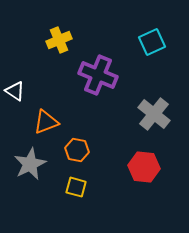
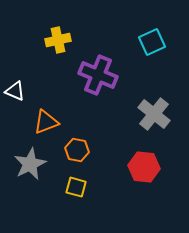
yellow cross: moved 1 px left; rotated 10 degrees clockwise
white triangle: rotated 10 degrees counterclockwise
